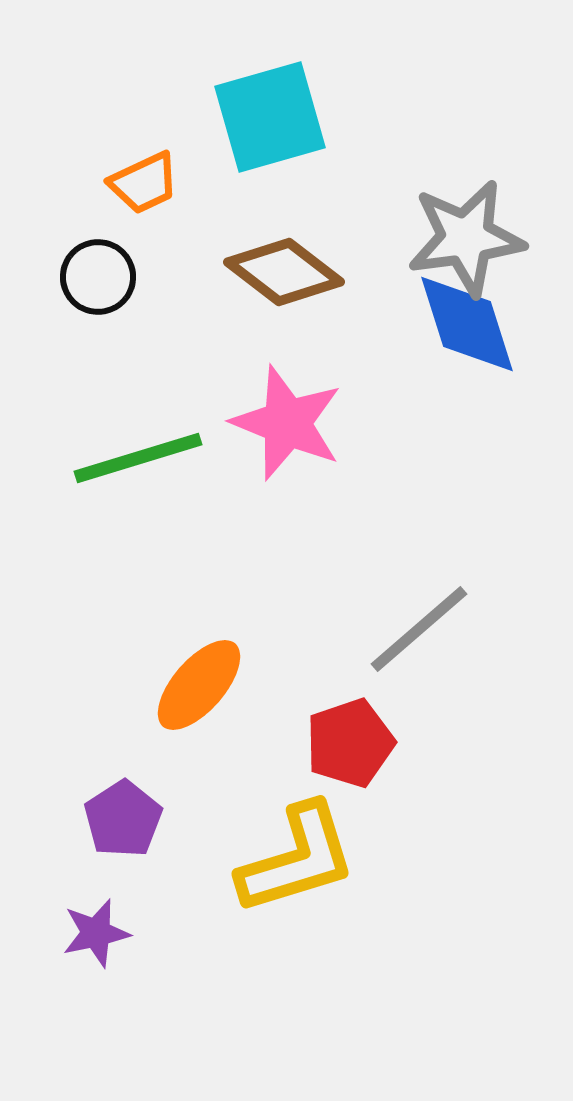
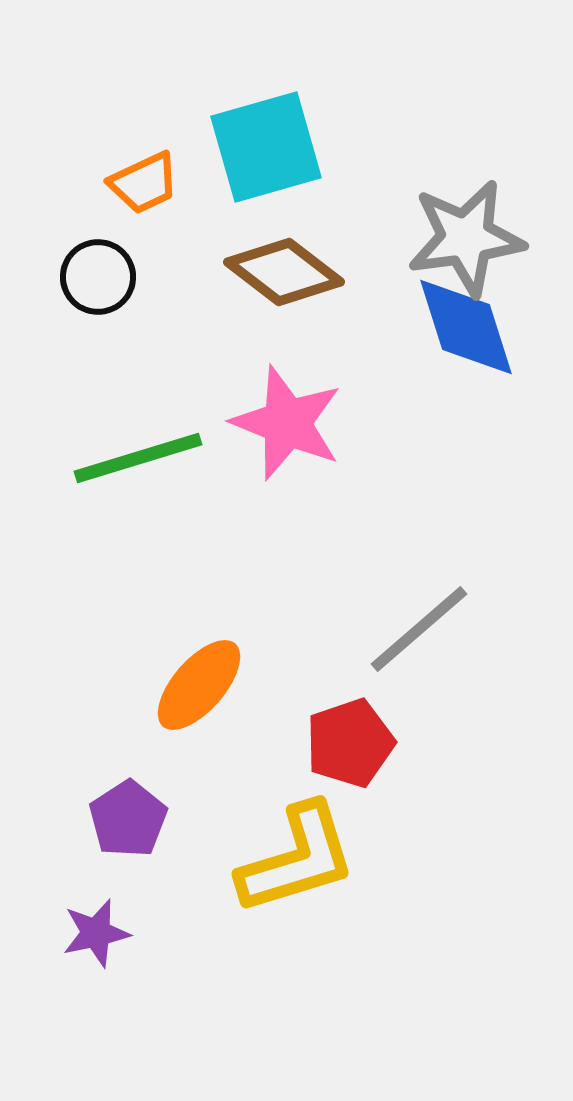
cyan square: moved 4 px left, 30 px down
blue diamond: moved 1 px left, 3 px down
purple pentagon: moved 5 px right
